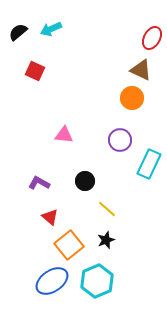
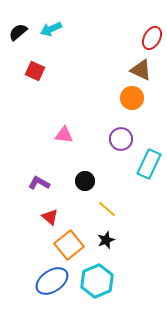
purple circle: moved 1 px right, 1 px up
